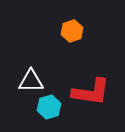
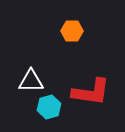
orange hexagon: rotated 20 degrees clockwise
